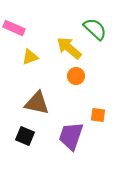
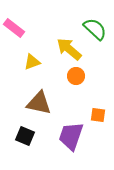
pink rectangle: rotated 15 degrees clockwise
yellow arrow: moved 1 px down
yellow triangle: moved 2 px right, 5 px down
brown triangle: moved 2 px right
